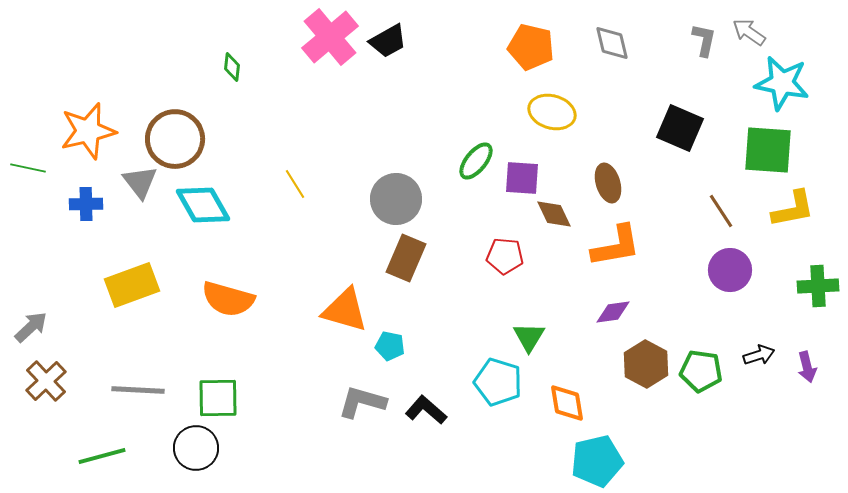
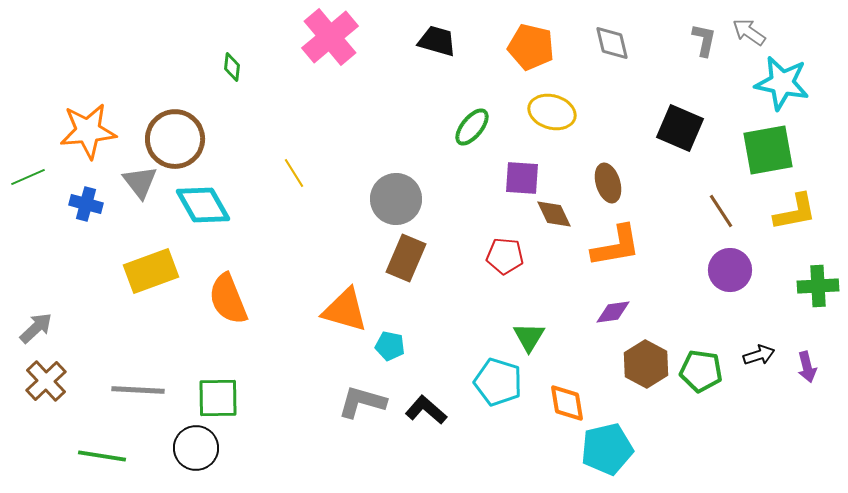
black trapezoid at (388, 41): moved 49 px right; rotated 135 degrees counterclockwise
orange star at (88, 131): rotated 8 degrees clockwise
green square at (768, 150): rotated 14 degrees counterclockwise
green ellipse at (476, 161): moved 4 px left, 34 px up
green line at (28, 168): moved 9 px down; rotated 36 degrees counterclockwise
yellow line at (295, 184): moved 1 px left, 11 px up
blue cross at (86, 204): rotated 16 degrees clockwise
yellow L-shape at (793, 209): moved 2 px right, 3 px down
yellow rectangle at (132, 285): moved 19 px right, 14 px up
orange semicircle at (228, 299): rotated 52 degrees clockwise
gray arrow at (31, 327): moved 5 px right, 1 px down
green line at (102, 456): rotated 24 degrees clockwise
cyan pentagon at (597, 461): moved 10 px right, 12 px up
